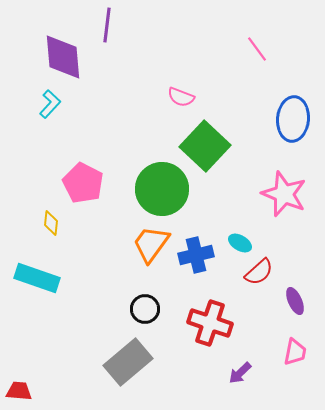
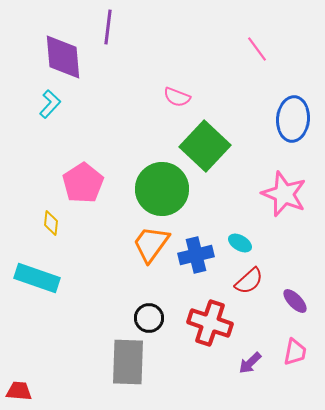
purple line: moved 1 px right, 2 px down
pink semicircle: moved 4 px left
pink pentagon: rotated 12 degrees clockwise
red semicircle: moved 10 px left, 9 px down
purple ellipse: rotated 20 degrees counterclockwise
black circle: moved 4 px right, 9 px down
gray rectangle: rotated 48 degrees counterclockwise
purple arrow: moved 10 px right, 10 px up
